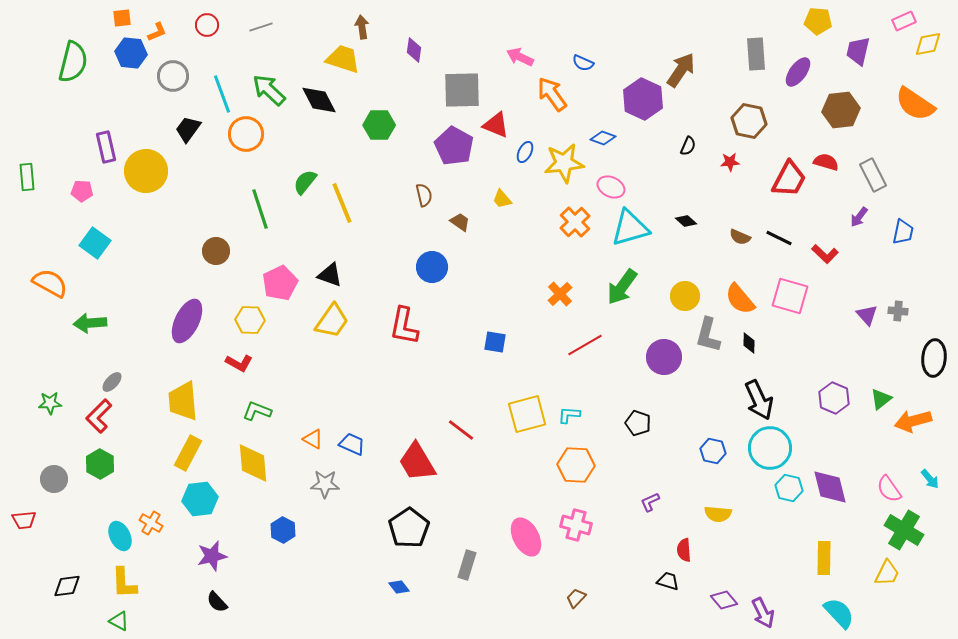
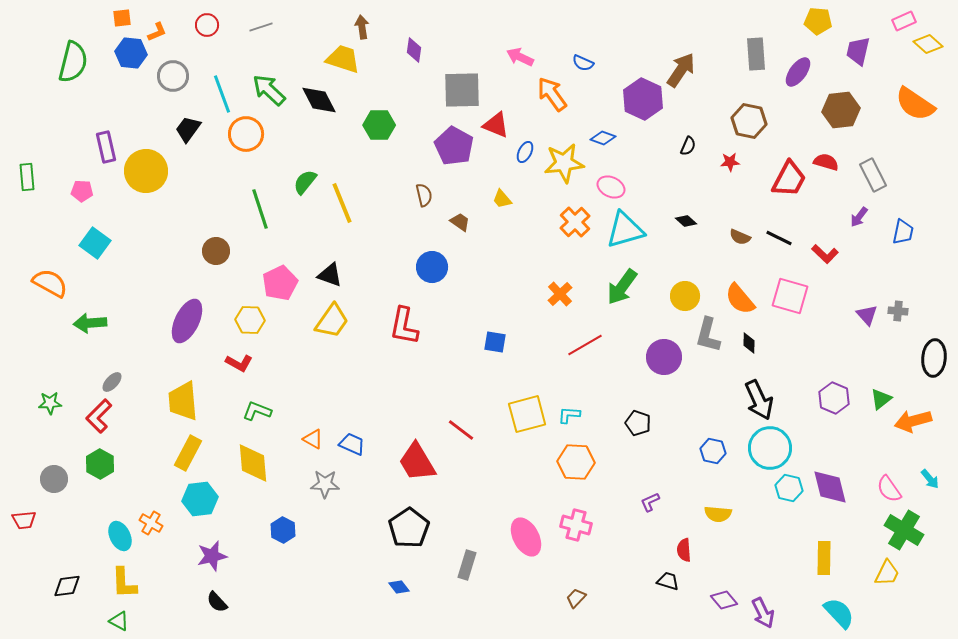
yellow diamond at (928, 44): rotated 52 degrees clockwise
cyan triangle at (630, 228): moved 5 px left, 2 px down
orange hexagon at (576, 465): moved 3 px up
